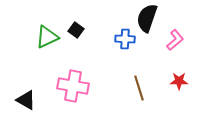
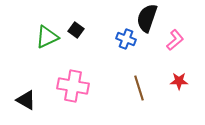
blue cross: moved 1 px right; rotated 18 degrees clockwise
